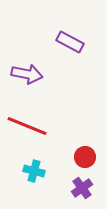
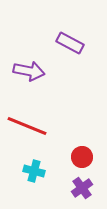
purple rectangle: moved 1 px down
purple arrow: moved 2 px right, 3 px up
red circle: moved 3 px left
